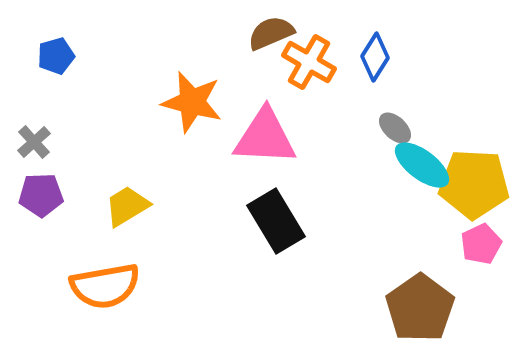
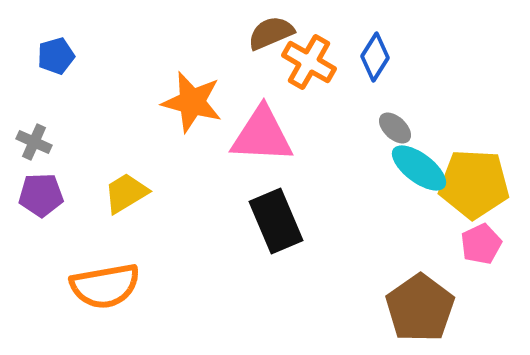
pink triangle: moved 3 px left, 2 px up
gray cross: rotated 24 degrees counterclockwise
cyan ellipse: moved 3 px left, 3 px down
yellow trapezoid: moved 1 px left, 13 px up
black rectangle: rotated 8 degrees clockwise
